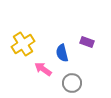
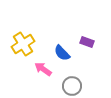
blue semicircle: rotated 30 degrees counterclockwise
gray circle: moved 3 px down
